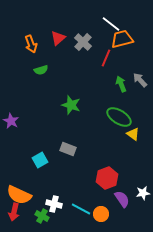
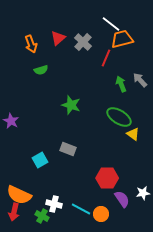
red hexagon: rotated 20 degrees clockwise
